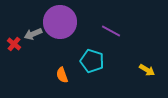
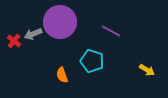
red cross: moved 3 px up
